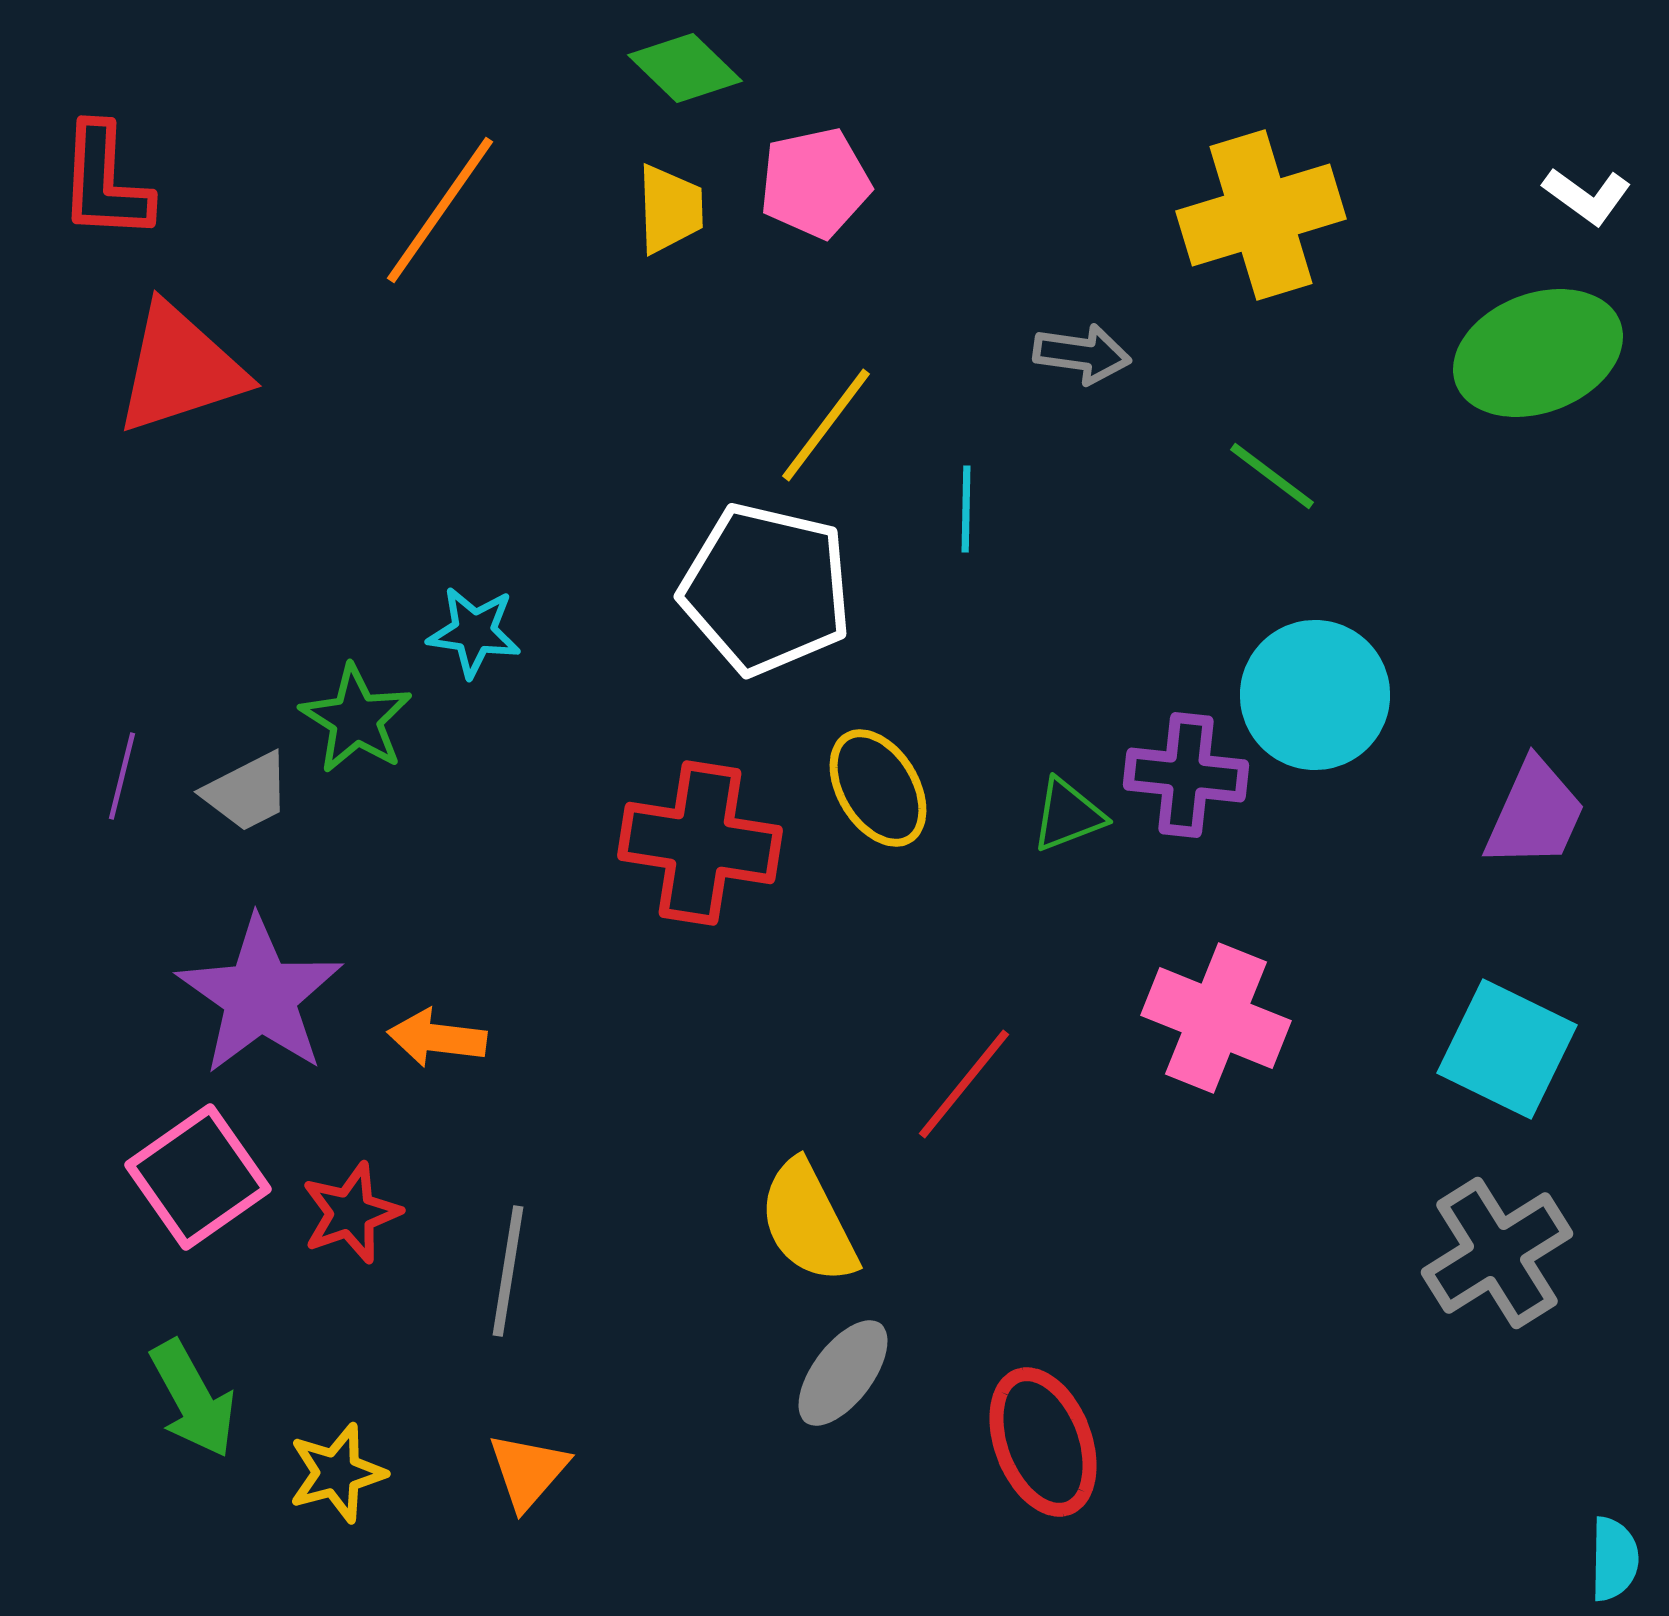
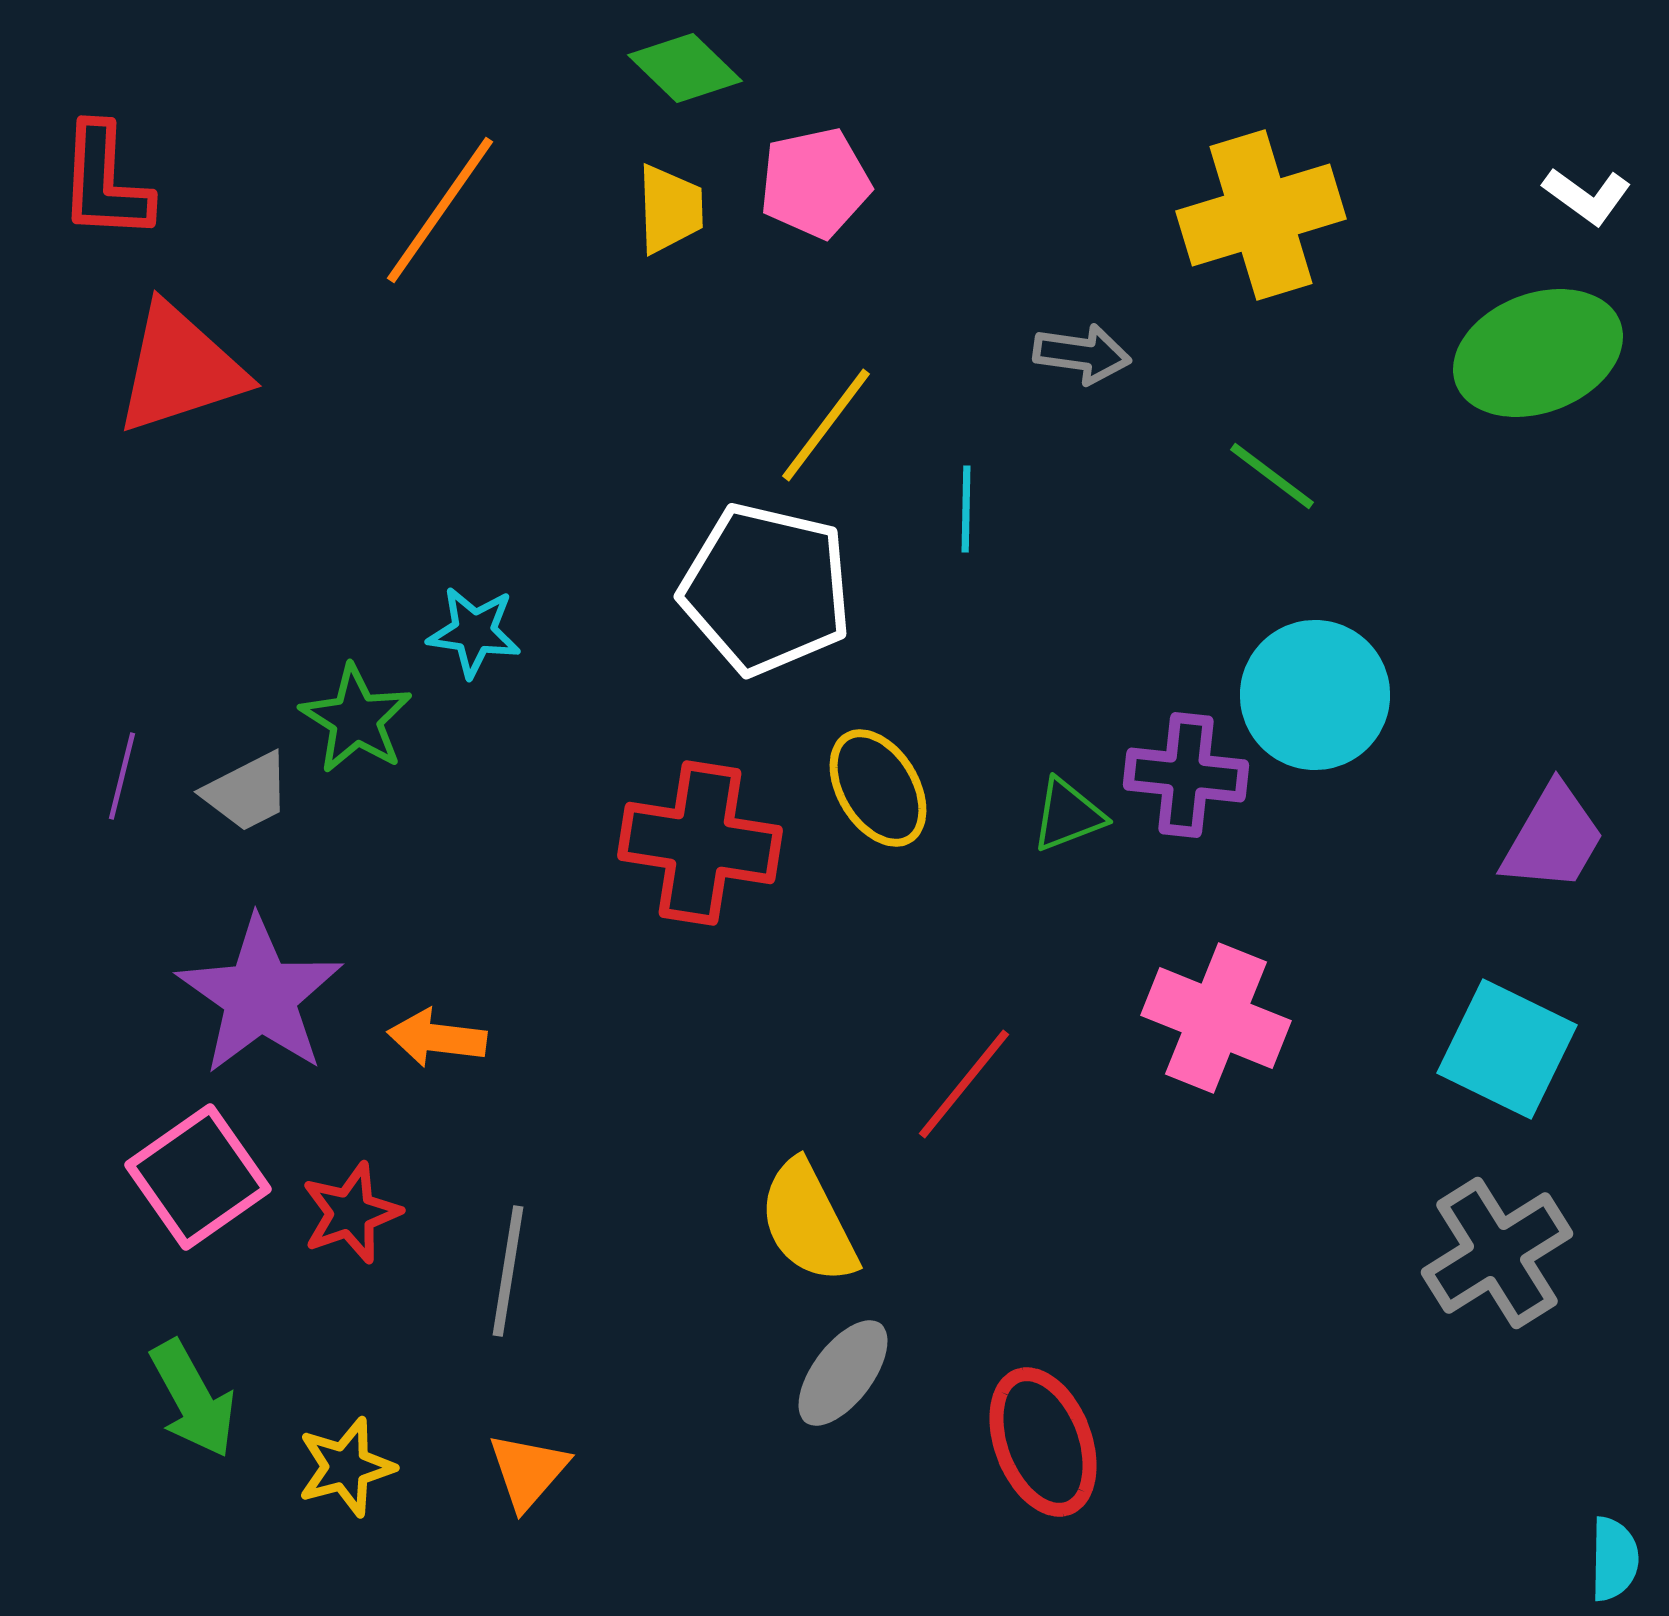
purple trapezoid: moved 18 px right, 24 px down; rotated 6 degrees clockwise
yellow star: moved 9 px right, 6 px up
